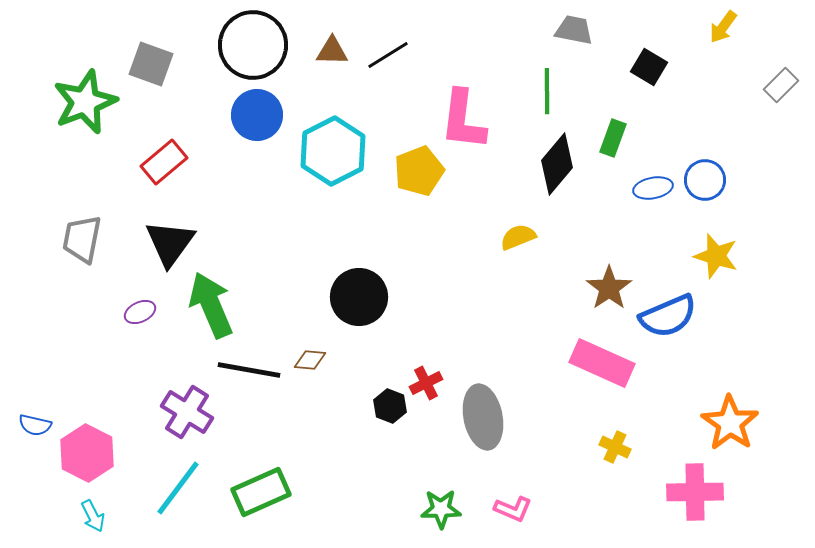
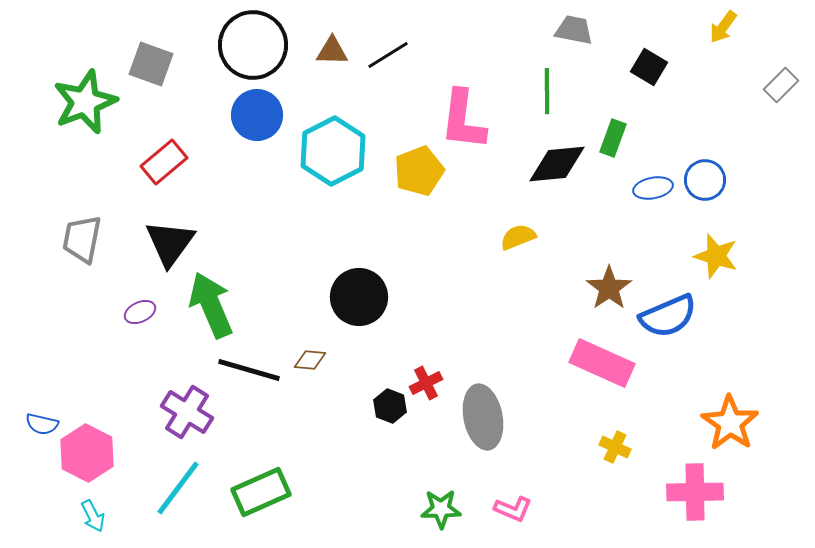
black diamond at (557, 164): rotated 44 degrees clockwise
black line at (249, 370): rotated 6 degrees clockwise
blue semicircle at (35, 425): moved 7 px right, 1 px up
